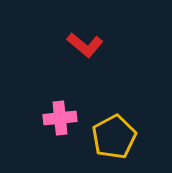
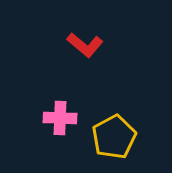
pink cross: rotated 8 degrees clockwise
